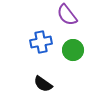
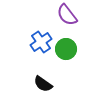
blue cross: rotated 25 degrees counterclockwise
green circle: moved 7 px left, 1 px up
